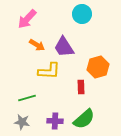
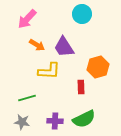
green semicircle: rotated 15 degrees clockwise
